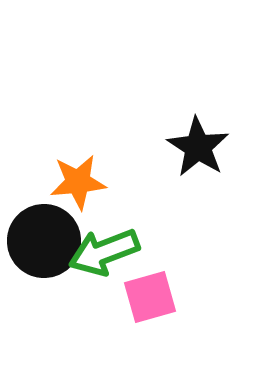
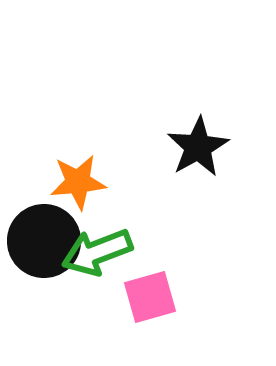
black star: rotated 10 degrees clockwise
green arrow: moved 7 px left
